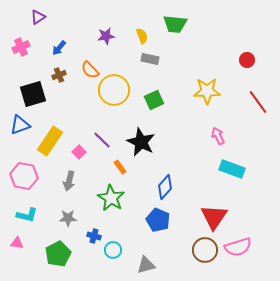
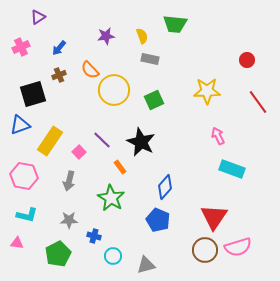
gray star: moved 1 px right, 2 px down
cyan circle: moved 6 px down
